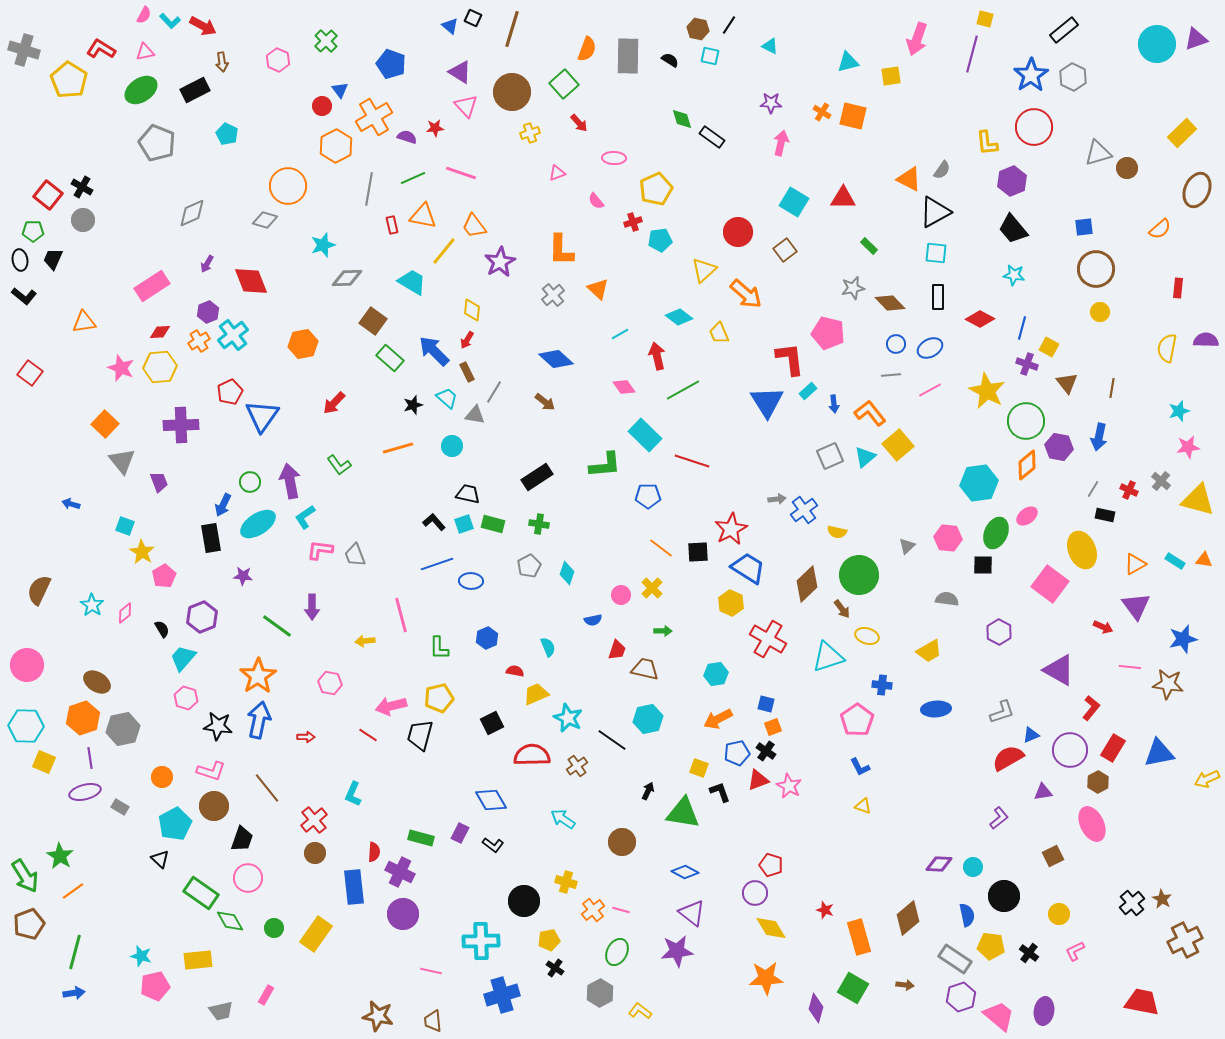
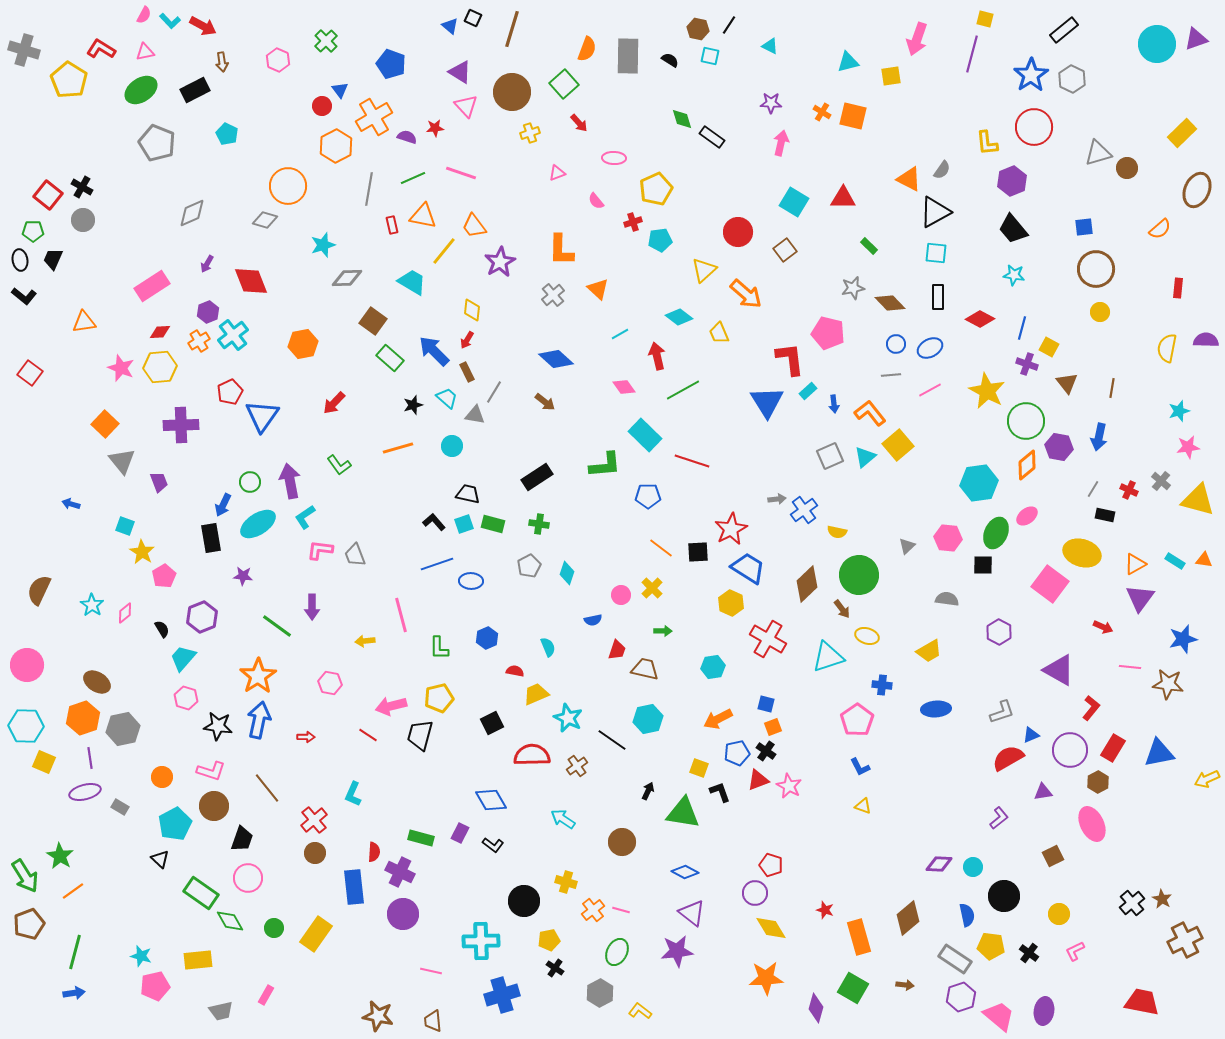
gray hexagon at (1073, 77): moved 1 px left, 2 px down
yellow ellipse at (1082, 550): moved 3 px down; rotated 51 degrees counterclockwise
purple triangle at (1136, 606): moved 4 px right, 8 px up; rotated 12 degrees clockwise
cyan hexagon at (716, 674): moved 3 px left, 7 px up
